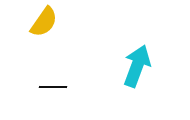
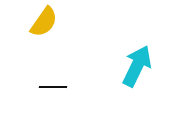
cyan arrow: rotated 6 degrees clockwise
